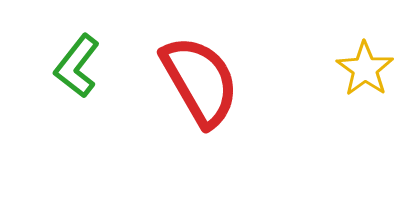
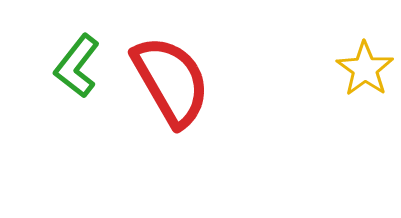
red semicircle: moved 29 px left
